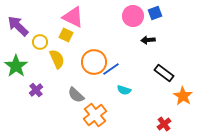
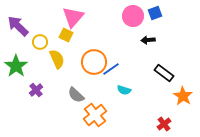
pink triangle: rotated 45 degrees clockwise
